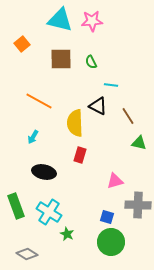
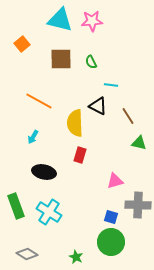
blue square: moved 4 px right
green star: moved 9 px right, 23 px down
